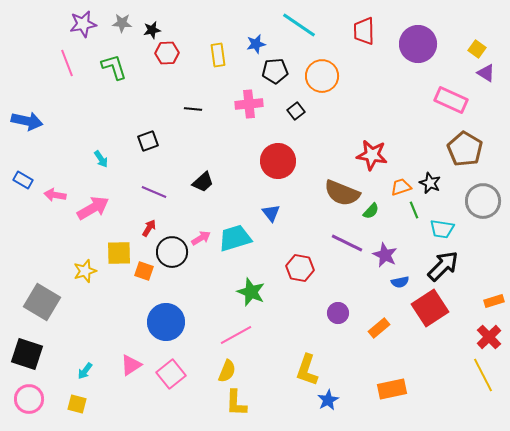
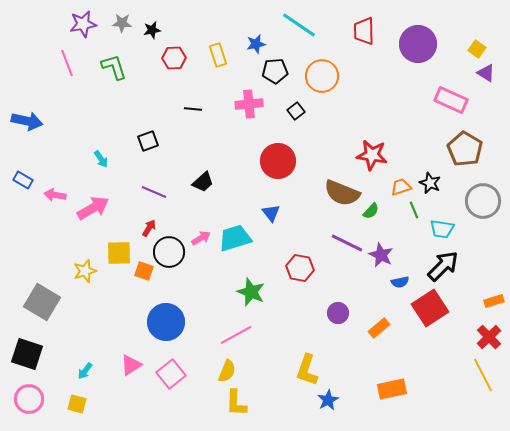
red hexagon at (167, 53): moved 7 px right, 5 px down
yellow rectangle at (218, 55): rotated 10 degrees counterclockwise
black circle at (172, 252): moved 3 px left
purple star at (385, 255): moved 4 px left
